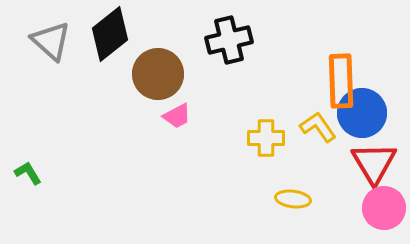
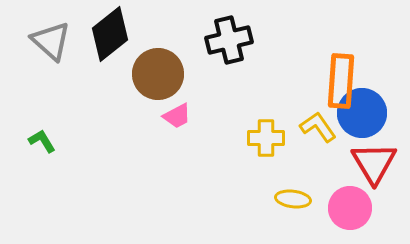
orange rectangle: rotated 6 degrees clockwise
green L-shape: moved 14 px right, 32 px up
pink circle: moved 34 px left
